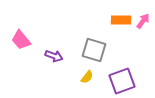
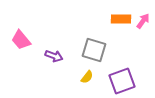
orange rectangle: moved 1 px up
